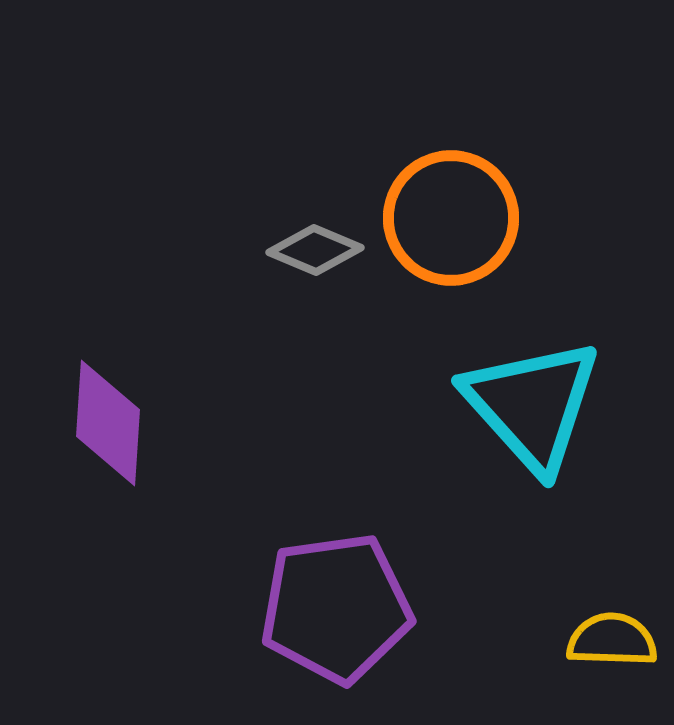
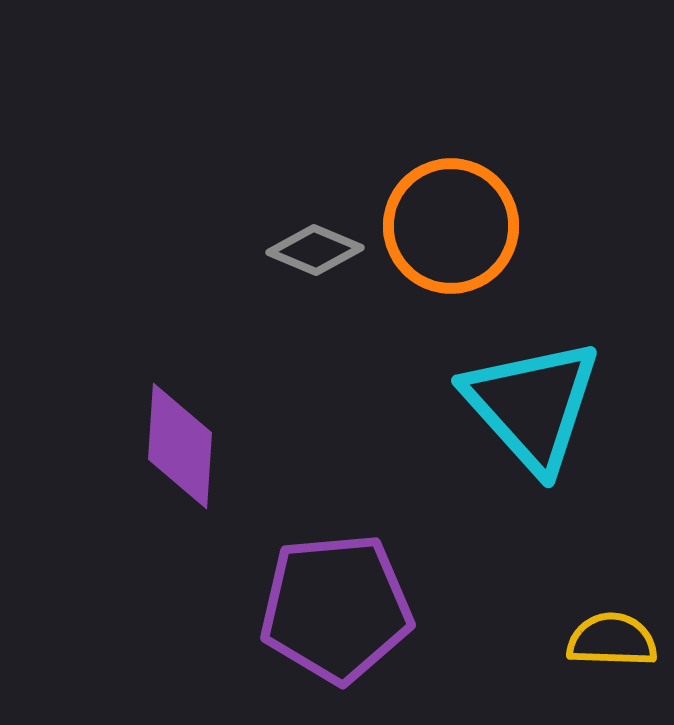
orange circle: moved 8 px down
purple diamond: moved 72 px right, 23 px down
purple pentagon: rotated 3 degrees clockwise
